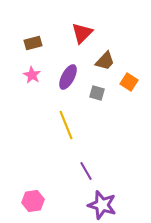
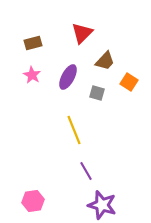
yellow line: moved 8 px right, 5 px down
